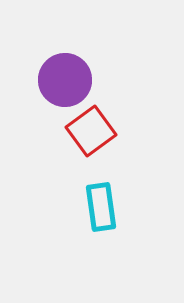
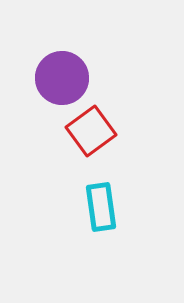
purple circle: moved 3 px left, 2 px up
